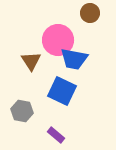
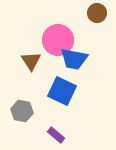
brown circle: moved 7 px right
